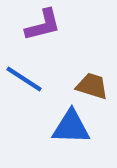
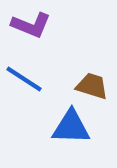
purple L-shape: moved 12 px left; rotated 36 degrees clockwise
